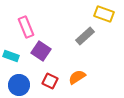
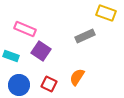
yellow rectangle: moved 2 px right, 1 px up
pink rectangle: moved 1 px left, 2 px down; rotated 45 degrees counterclockwise
gray rectangle: rotated 18 degrees clockwise
orange semicircle: rotated 24 degrees counterclockwise
red square: moved 1 px left, 3 px down
